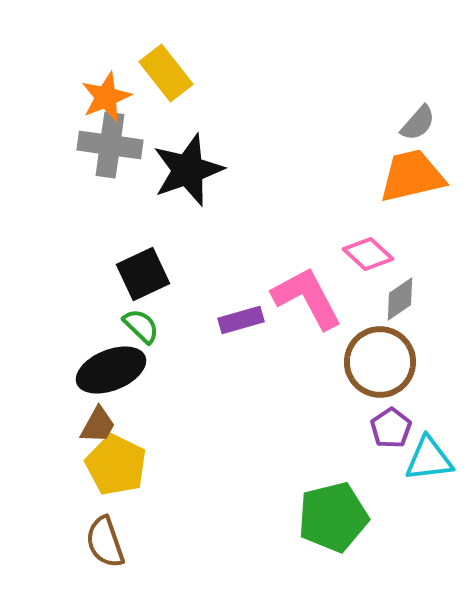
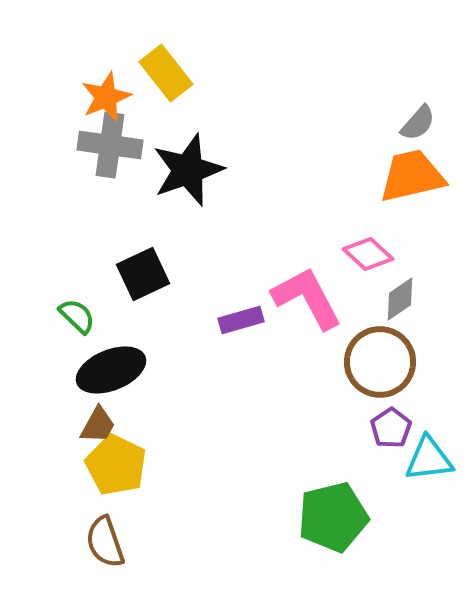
green semicircle: moved 64 px left, 10 px up
